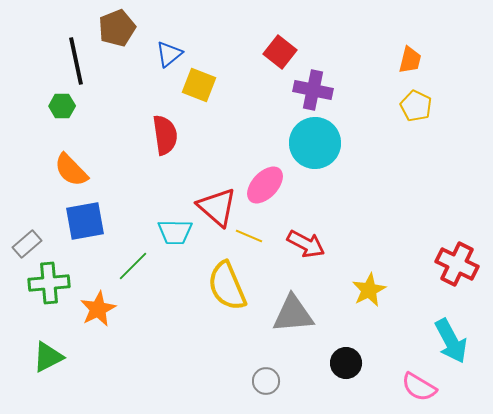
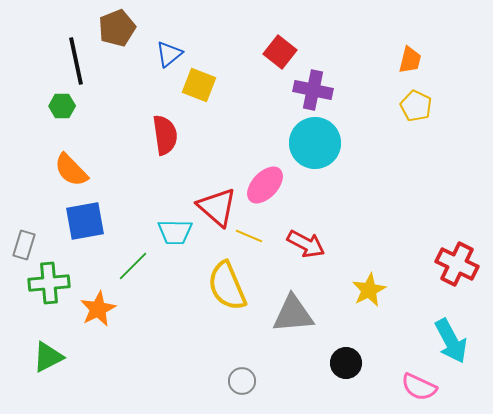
gray rectangle: moved 3 px left, 1 px down; rotated 32 degrees counterclockwise
gray circle: moved 24 px left
pink semicircle: rotated 6 degrees counterclockwise
